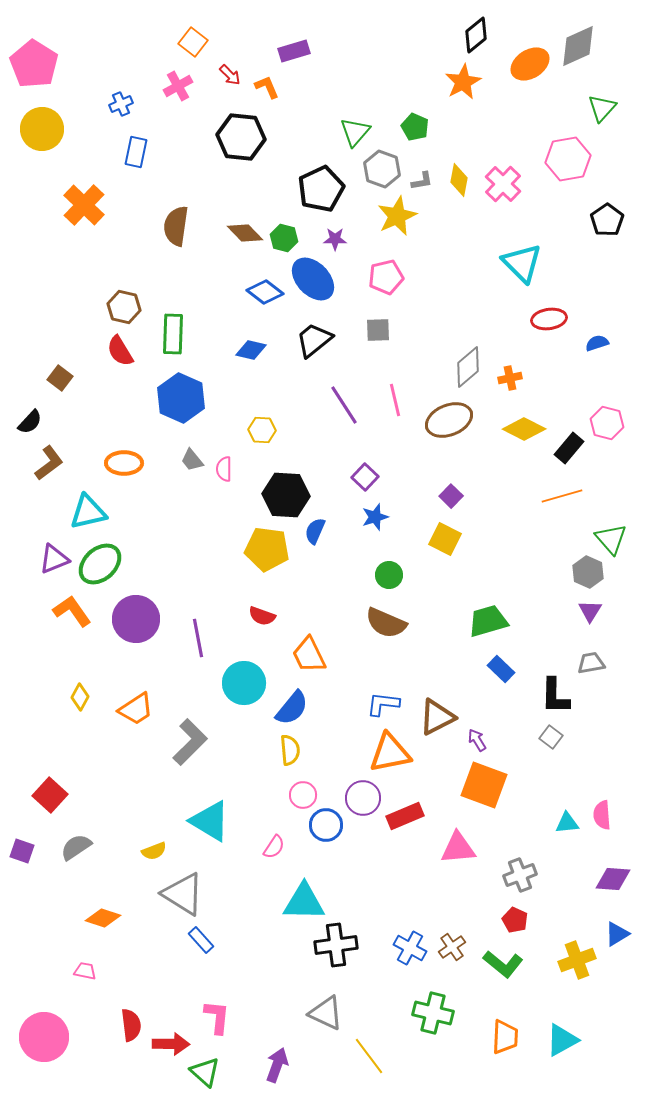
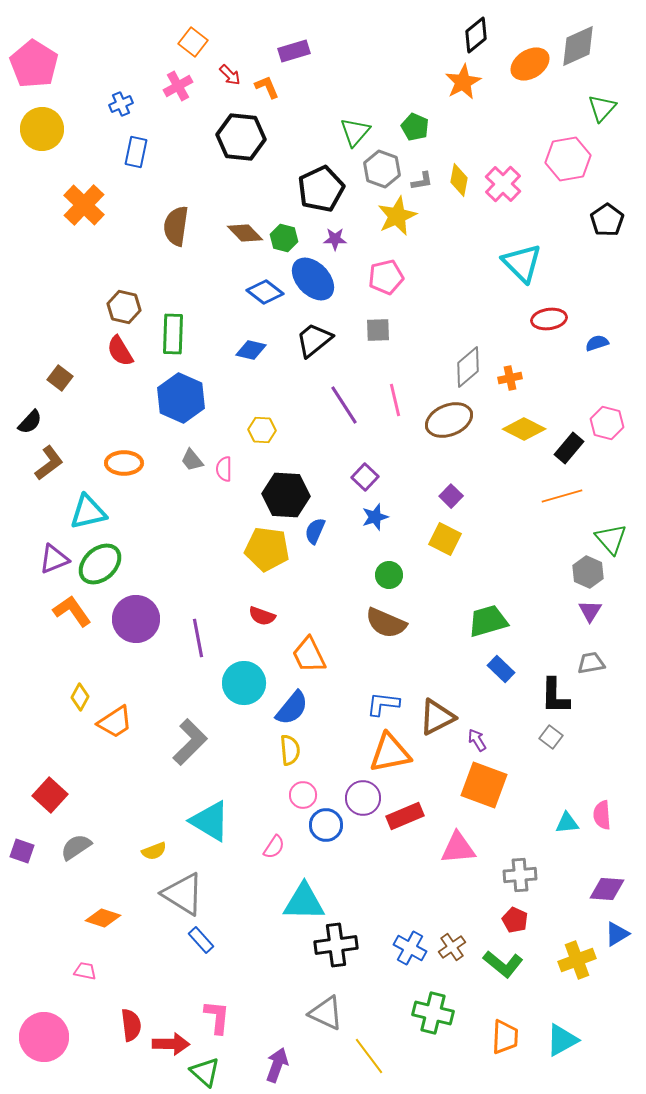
orange trapezoid at (136, 709): moved 21 px left, 13 px down
gray cross at (520, 875): rotated 16 degrees clockwise
purple diamond at (613, 879): moved 6 px left, 10 px down
